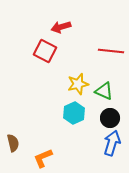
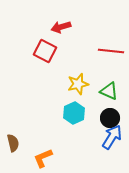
green triangle: moved 5 px right
blue arrow: moved 6 px up; rotated 15 degrees clockwise
